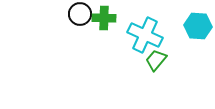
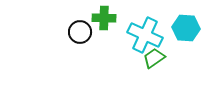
black circle: moved 18 px down
cyan hexagon: moved 12 px left, 2 px down
green trapezoid: moved 2 px left, 2 px up; rotated 15 degrees clockwise
